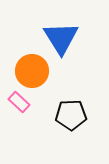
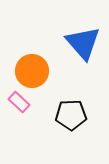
blue triangle: moved 22 px right, 5 px down; rotated 9 degrees counterclockwise
